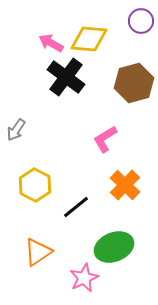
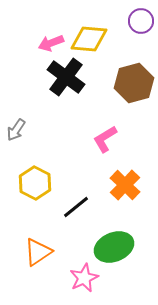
pink arrow: rotated 50 degrees counterclockwise
yellow hexagon: moved 2 px up
